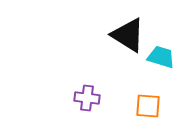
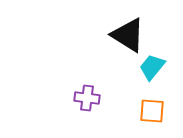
cyan trapezoid: moved 9 px left, 10 px down; rotated 68 degrees counterclockwise
orange square: moved 4 px right, 5 px down
